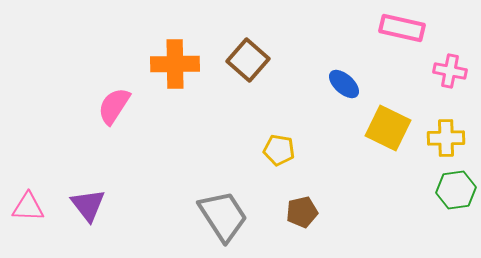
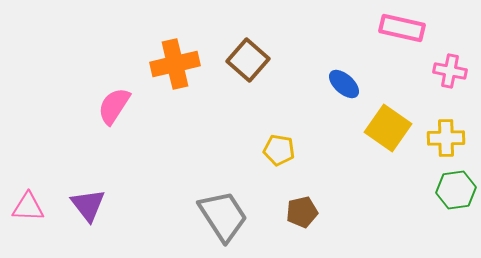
orange cross: rotated 12 degrees counterclockwise
yellow square: rotated 9 degrees clockwise
